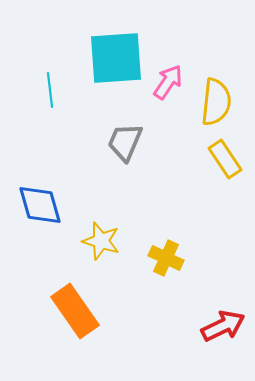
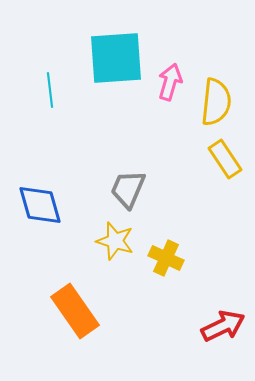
pink arrow: moved 2 px right; rotated 18 degrees counterclockwise
gray trapezoid: moved 3 px right, 47 px down
yellow star: moved 14 px right
